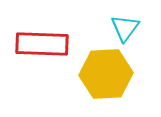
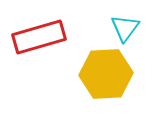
red rectangle: moved 3 px left, 7 px up; rotated 18 degrees counterclockwise
